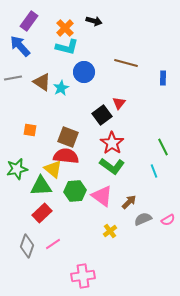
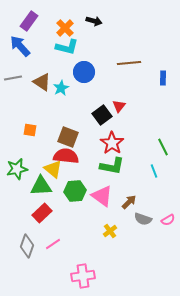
brown line: moved 3 px right; rotated 20 degrees counterclockwise
red triangle: moved 3 px down
green L-shape: rotated 25 degrees counterclockwise
gray semicircle: rotated 138 degrees counterclockwise
